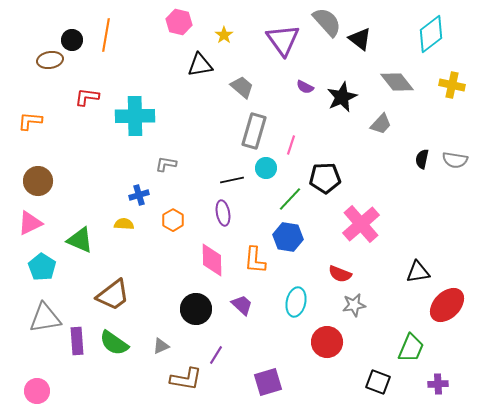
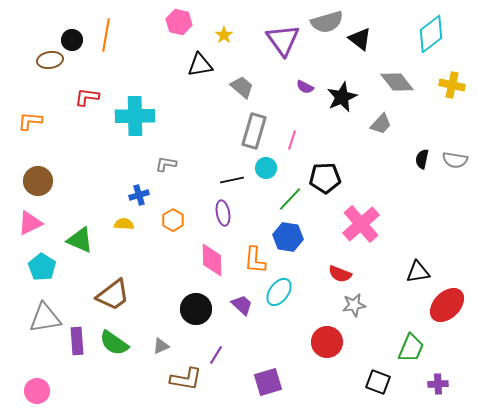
gray semicircle at (327, 22): rotated 116 degrees clockwise
pink line at (291, 145): moved 1 px right, 5 px up
cyan ellipse at (296, 302): moved 17 px left, 10 px up; rotated 24 degrees clockwise
